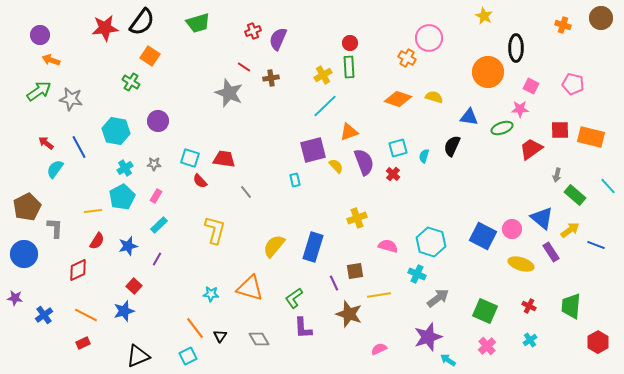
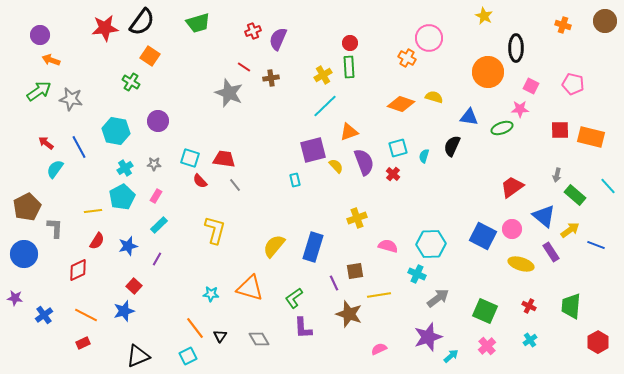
brown circle at (601, 18): moved 4 px right, 3 px down
orange diamond at (398, 99): moved 3 px right, 5 px down
red trapezoid at (531, 149): moved 19 px left, 38 px down
gray line at (246, 192): moved 11 px left, 7 px up
blue triangle at (542, 218): moved 2 px right, 2 px up
cyan hexagon at (431, 242): moved 2 px down; rotated 20 degrees counterclockwise
cyan arrow at (448, 360): moved 3 px right, 4 px up; rotated 105 degrees clockwise
